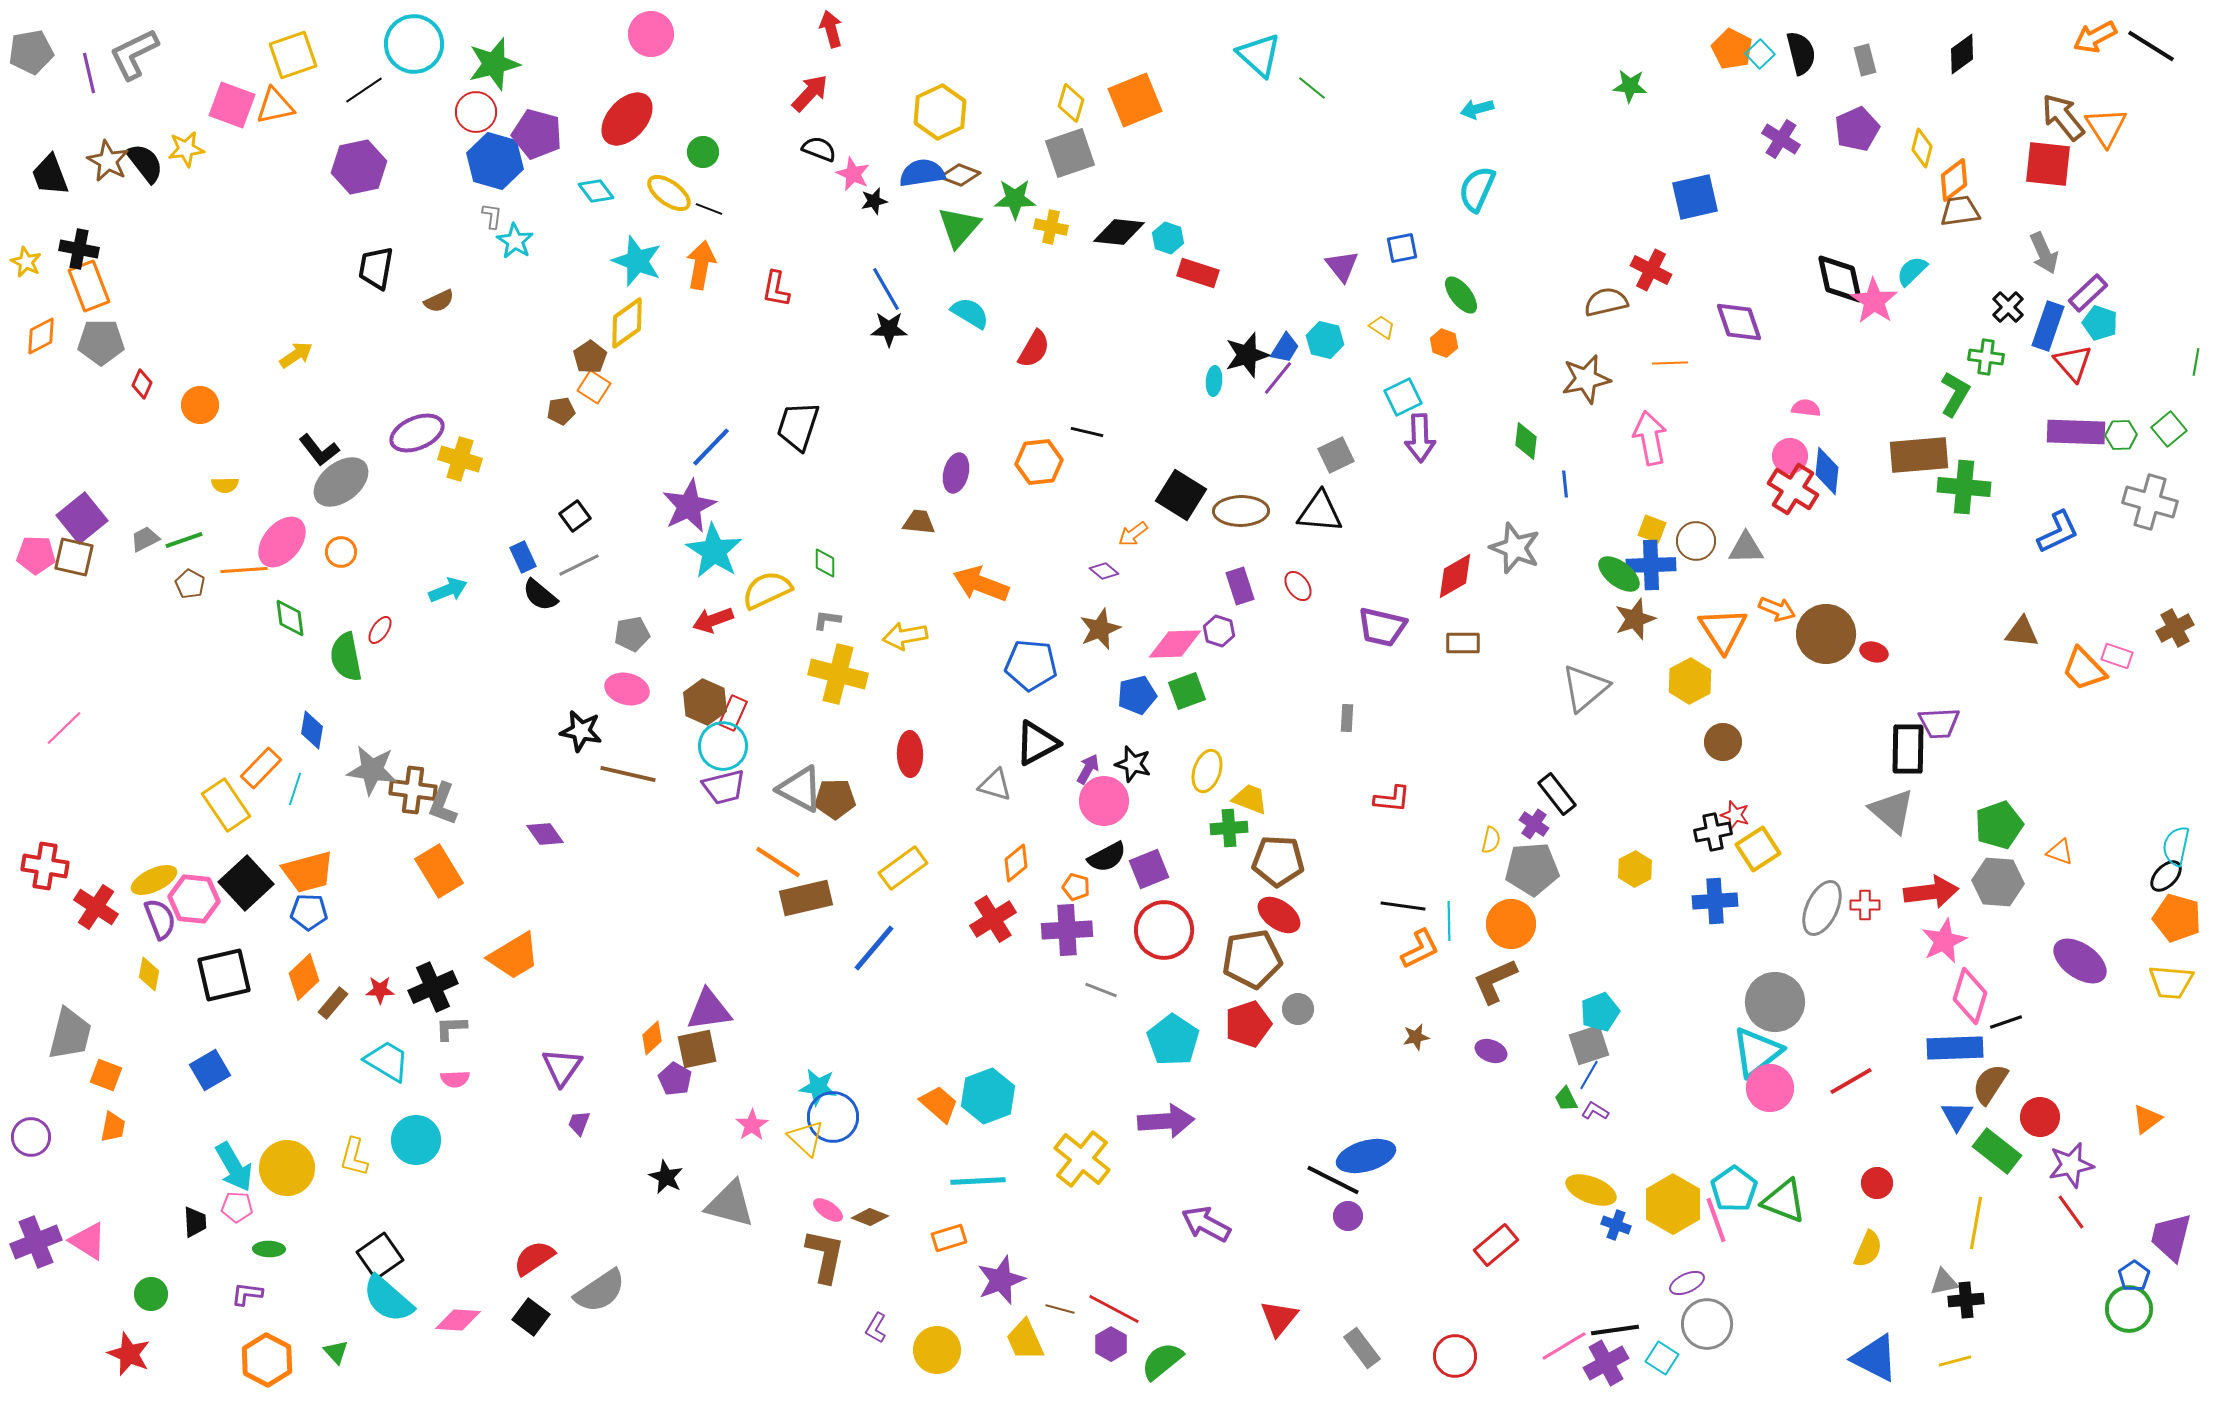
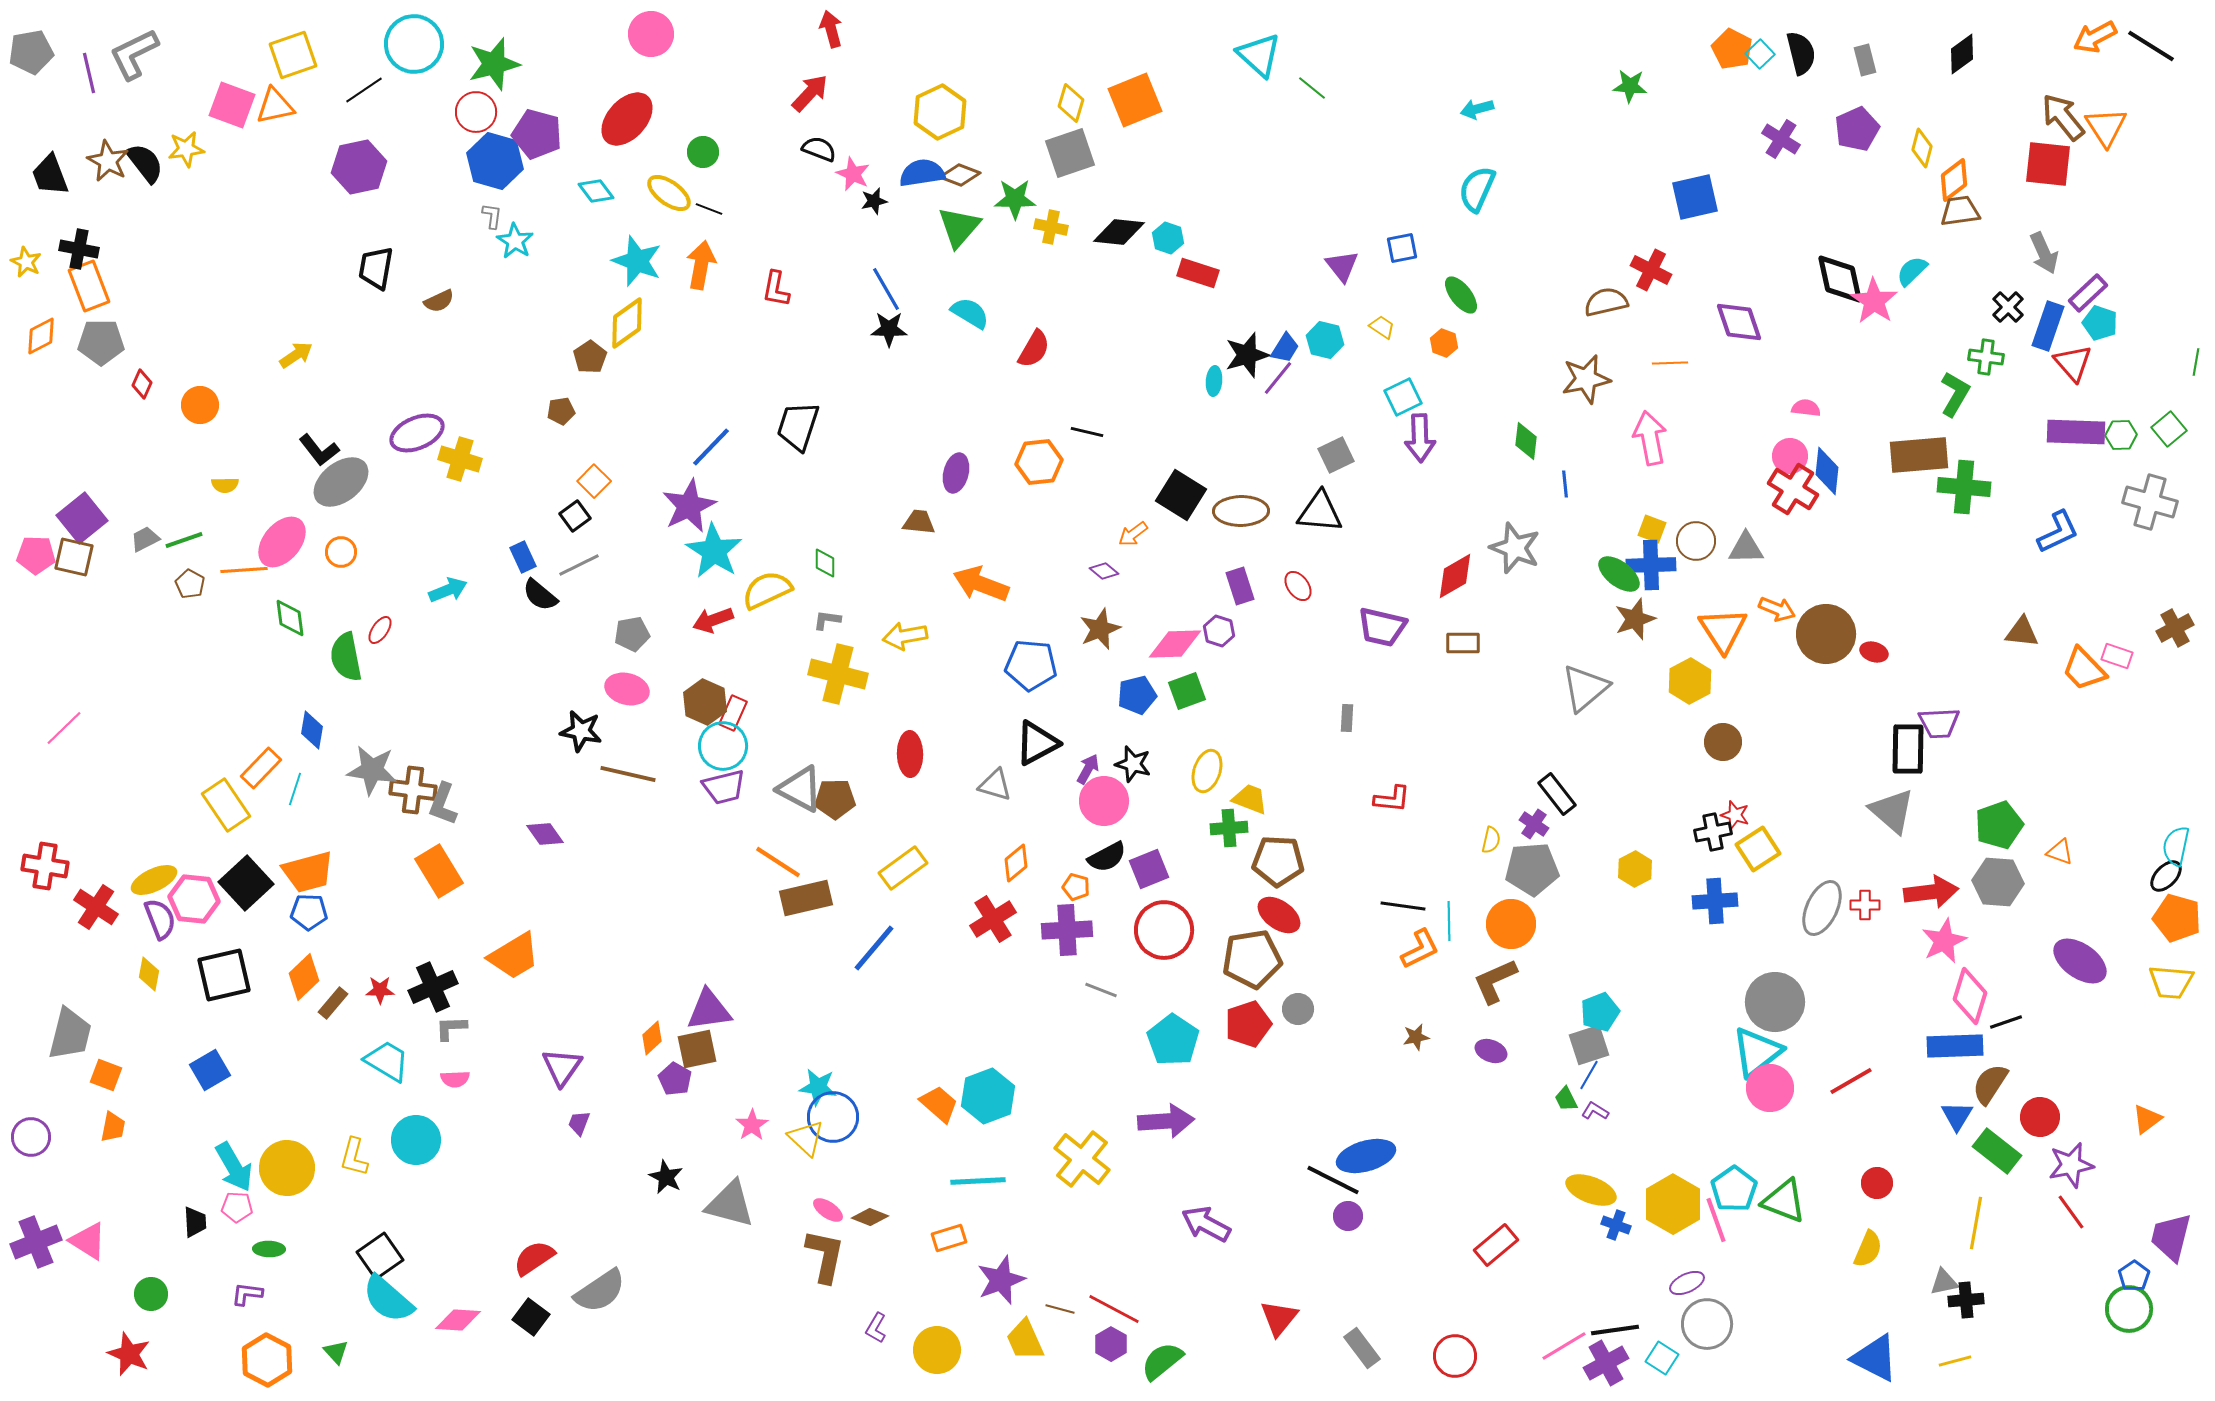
orange square at (594, 387): moved 94 px down; rotated 12 degrees clockwise
blue rectangle at (1955, 1048): moved 2 px up
